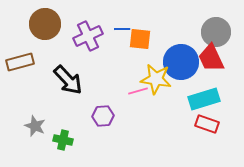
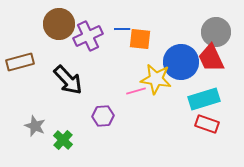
brown circle: moved 14 px right
pink line: moved 2 px left
green cross: rotated 30 degrees clockwise
